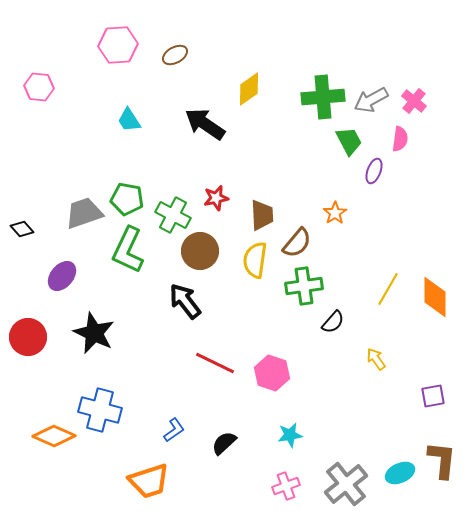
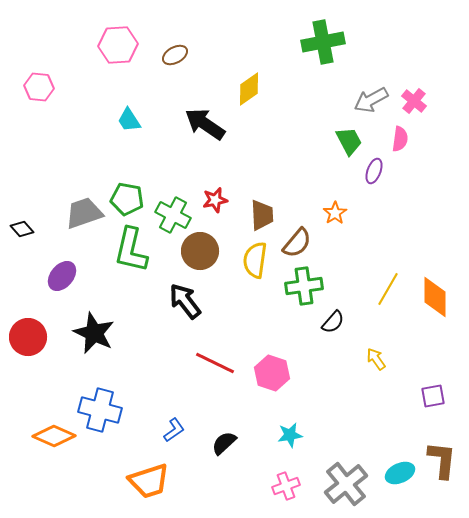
green cross at (323, 97): moved 55 px up; rotated 6 degrees counterclockwise
red star at (216, 198): moved 1 px left, 2 px down
green L-shape at (128, 250): moved 3 px right; rotated 12 degrees counterclockwise
